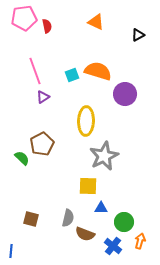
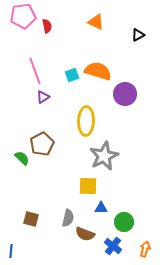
pink pentagon: moved 1 px left, 2 px up
orange arrow: moved 5 px right, 8 px down
